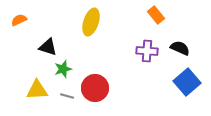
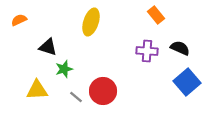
green star: moved 1 px right
red circle: moved 8 px right, 3 px down
gray line: moved 9 px right, 1 px down; rotated 24 degrees clockwise
